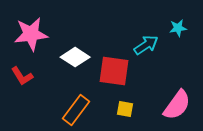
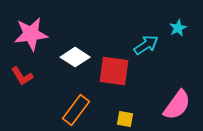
cyan star: rotated 18 degrees counterclockwise
yellow square: moved 10 px down
